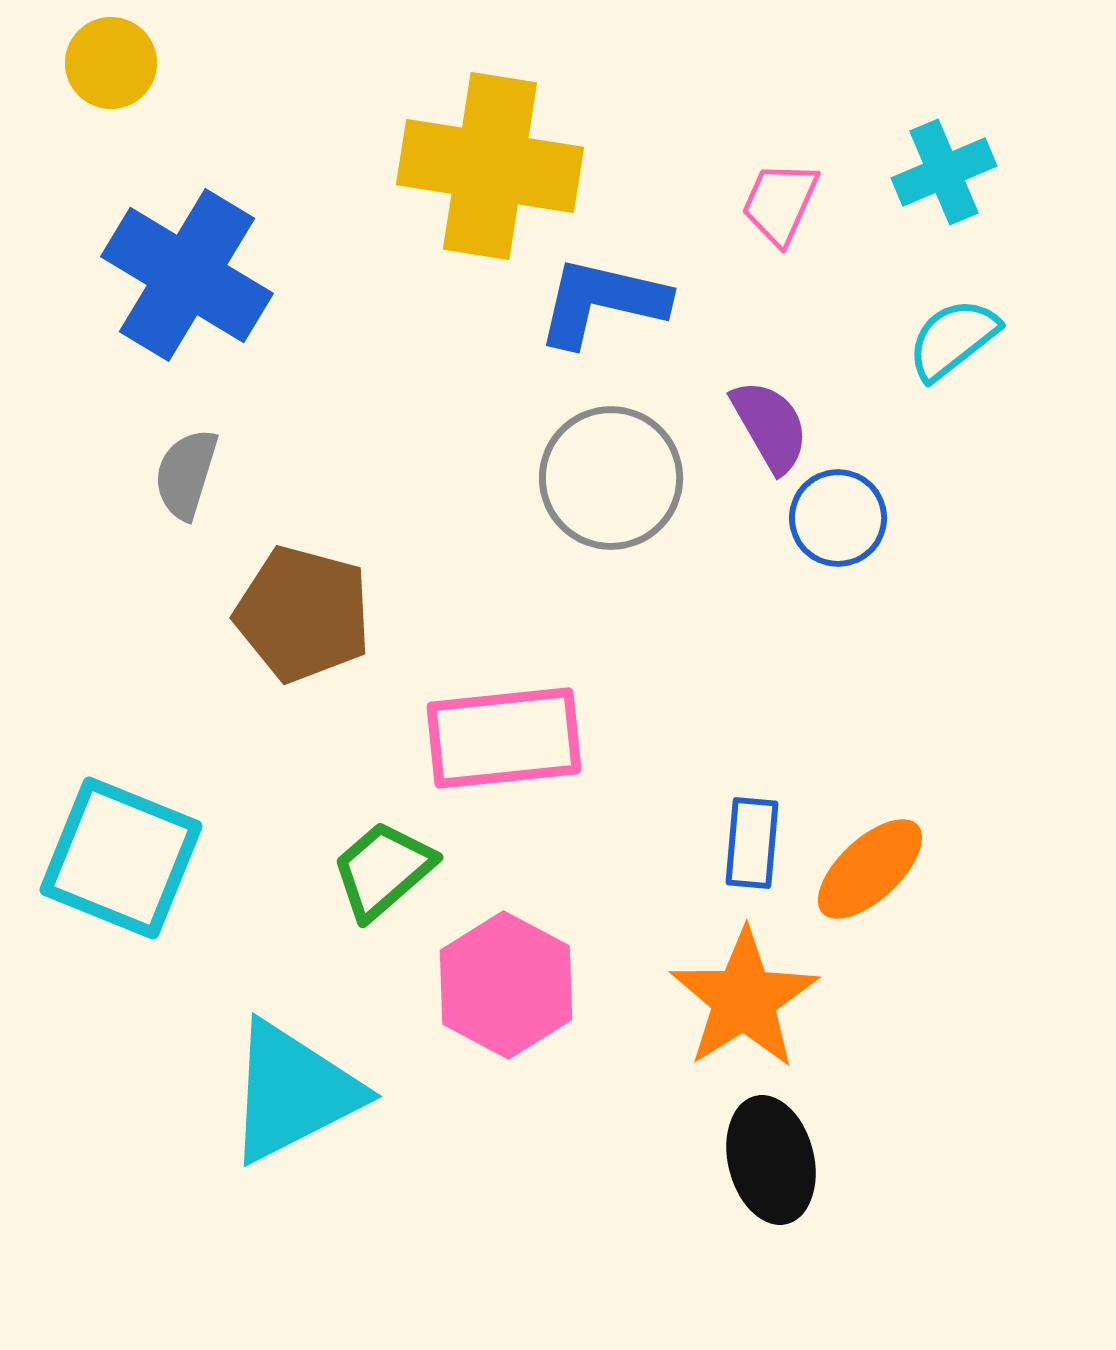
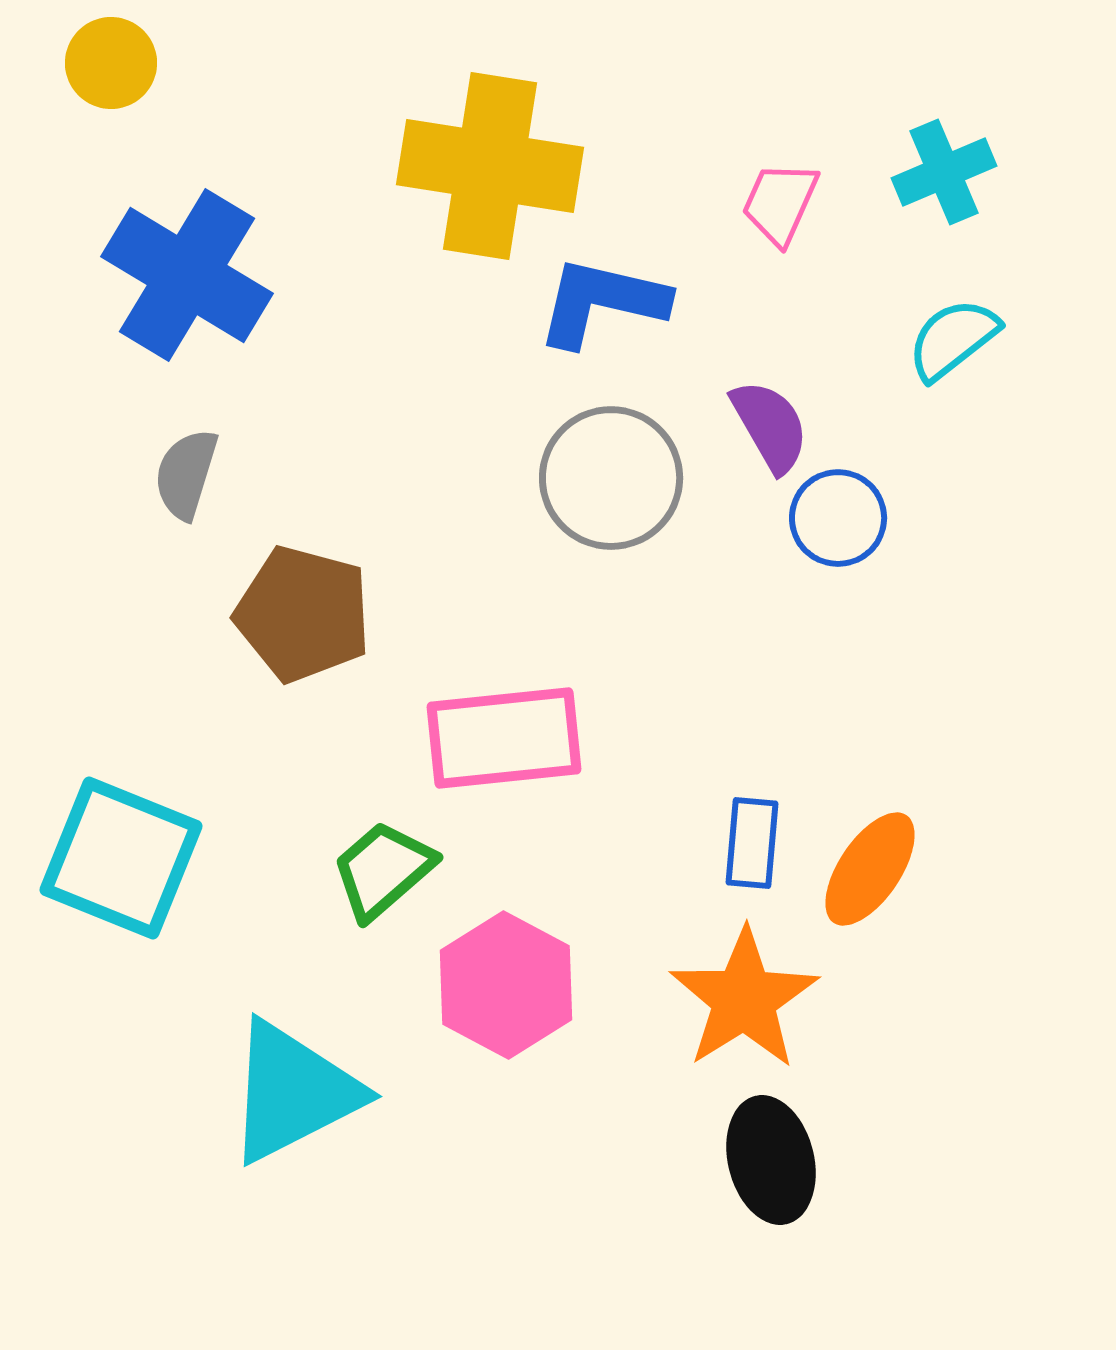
orange ellipse: rotated 13 degrees counterclockwise
